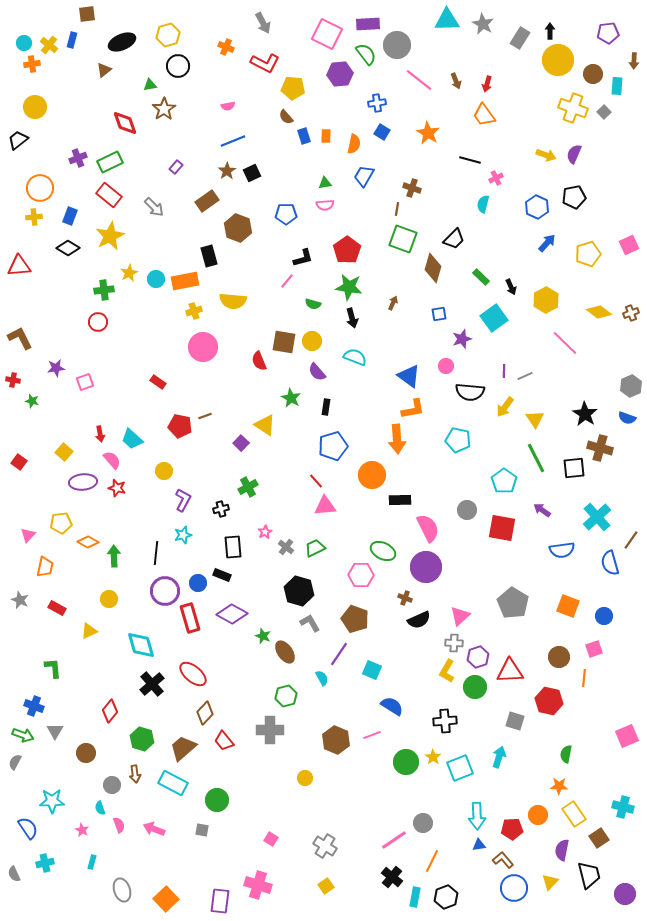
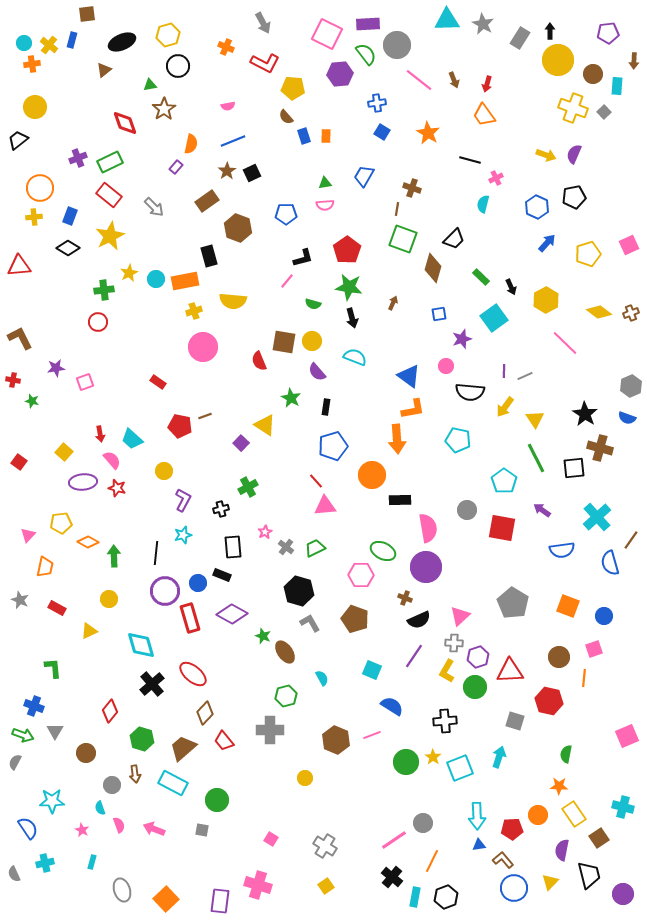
brown arrow at (456, 81): moved 2 px left, 1 px up
orange semicircle at (354, 144): moved 163 px left
pink semicircle at (428, 528): rotated 16 degrees clockwise
purple line at (339, 654): moved 75 px right, 2 px down
purple circle at (625, 894): moved 2 px left
